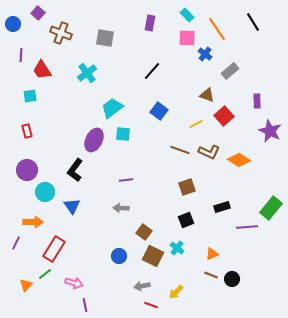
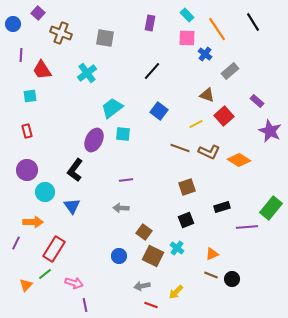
purple rectangle at (257, 101): rotated 48 degrees counterclockwise
brown line at (180, 150): moved 2 px up
